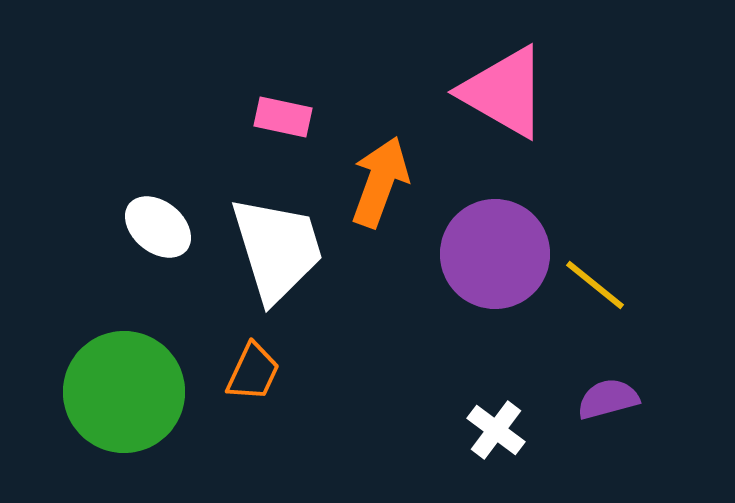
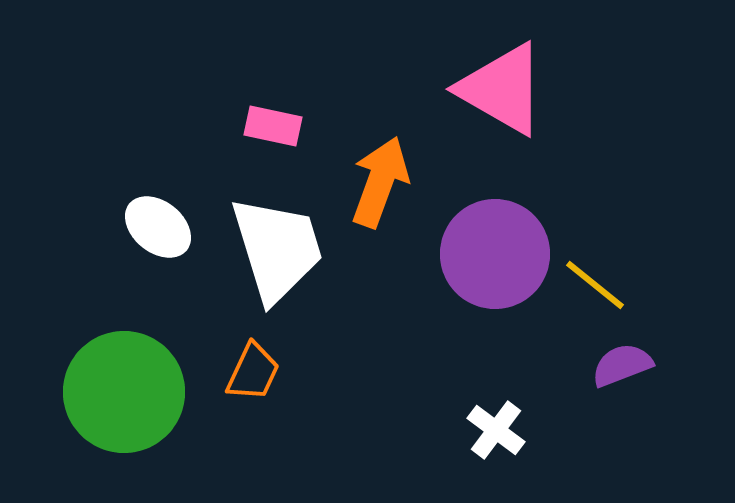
pink triangle: moved 2 px left, 3 px up
pink rectangle: moved 10 px left, 9 px down
purple semicircle: moved 14 px right, 34 px up; rotated 6 degrees counterclockwise
